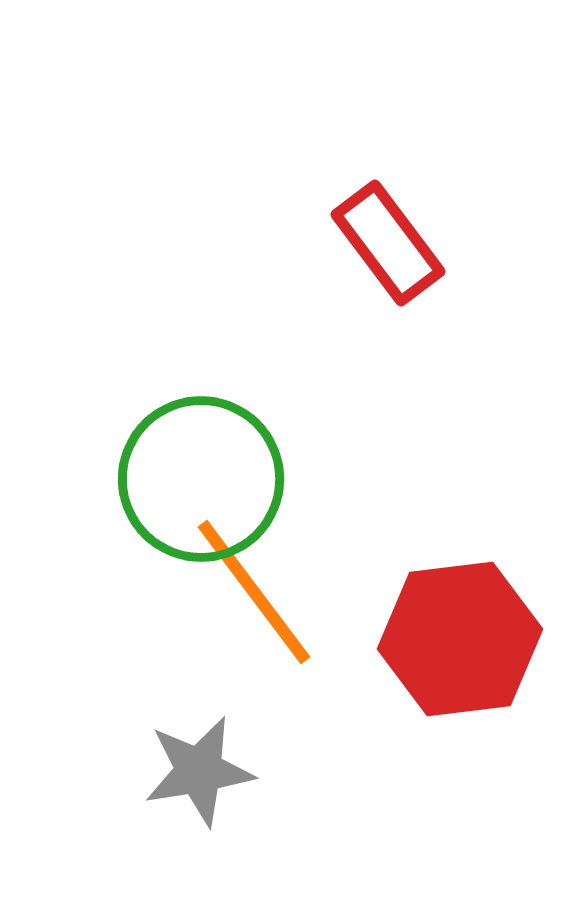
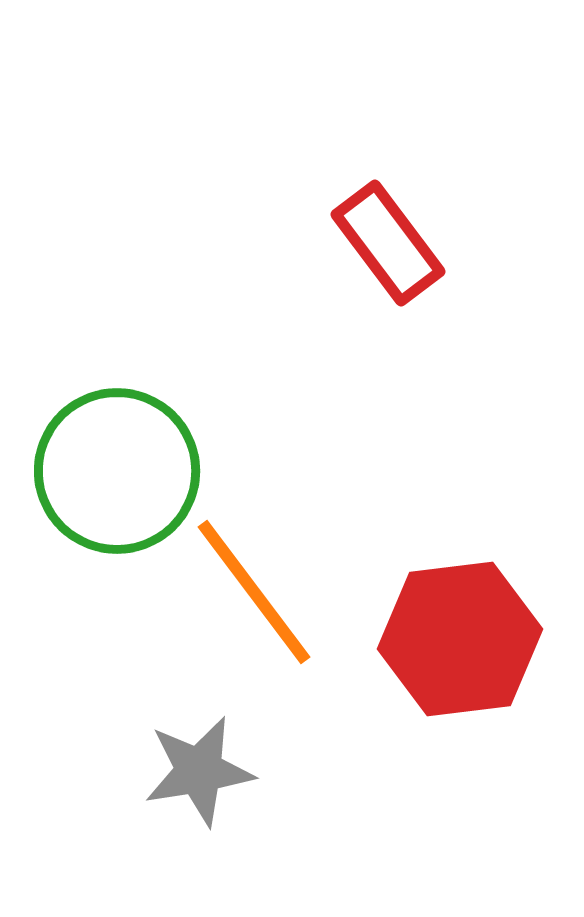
green circle: moved 84 px left, 8 px up
